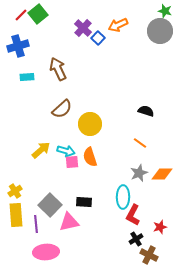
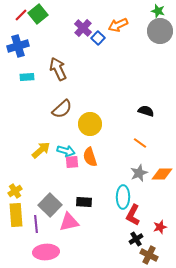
green star: moved 7 px left
